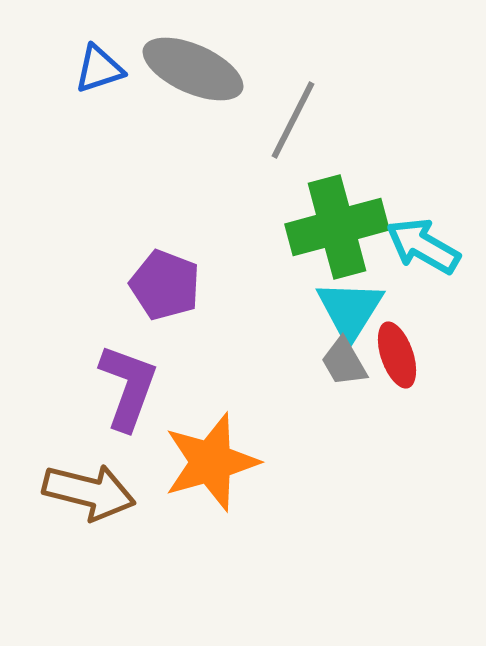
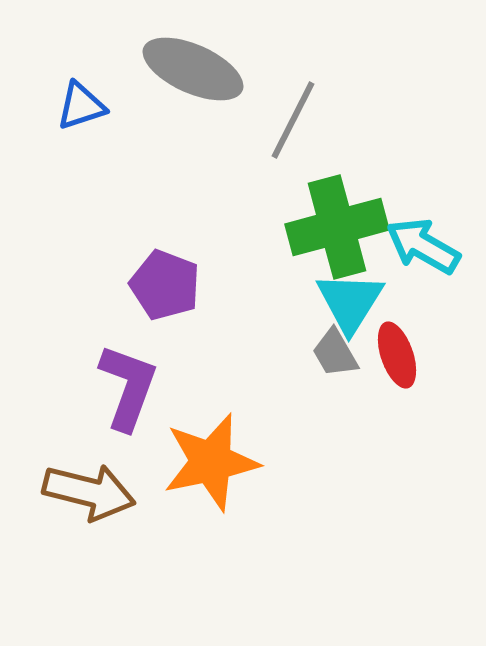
blue triangle: moved 18 px left, 37 px down
cyan triangle: moved 8 px up
gray trapezoid: moved 9 px left, 9 px up
orange star: rotated 4 degrees clockwise
